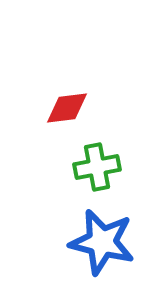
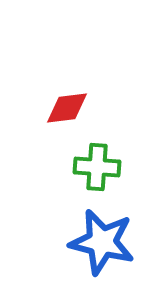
green cross: rotated 15 degrees clockwise
